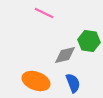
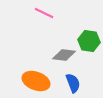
gray diamond: moved 1 px left; rotated 20 degrees clockwise
